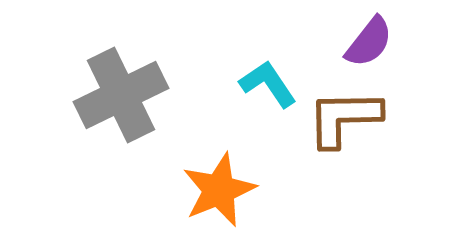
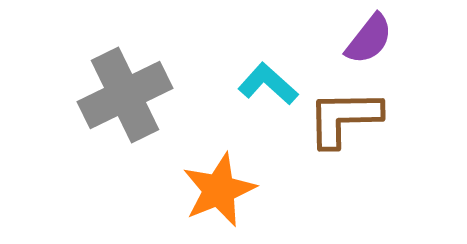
purple semicircle: moved 3 px up
cyan L-shape: rotated 14 degrees counterclockwise
gray cross: moved 4 px right
